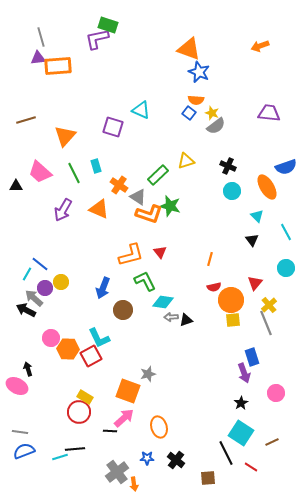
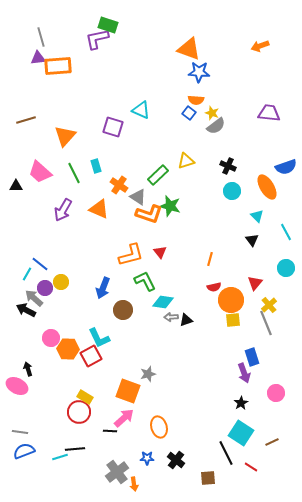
blue star at (199, 72): rotated 20 degrees counterclockwise
